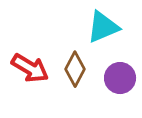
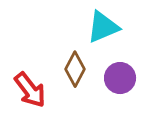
red arrow: moved 22 px down; rotated 21 degrees clockwise
